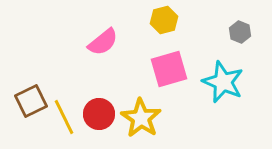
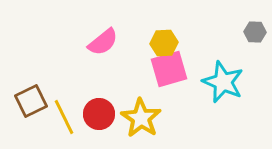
yellow hexagon: moved 23 px down; rotated 12 degrees clockwise
gray hexagon: moved 15 px right; rotated 20 degrees counterclockwise
